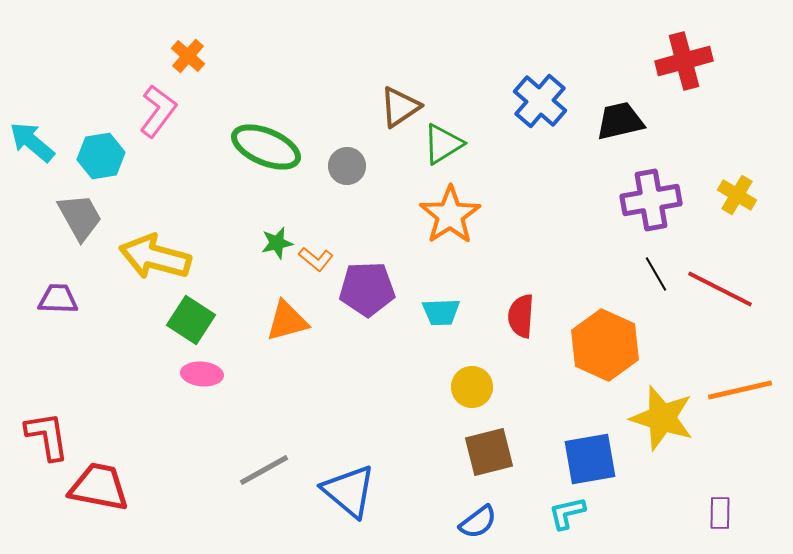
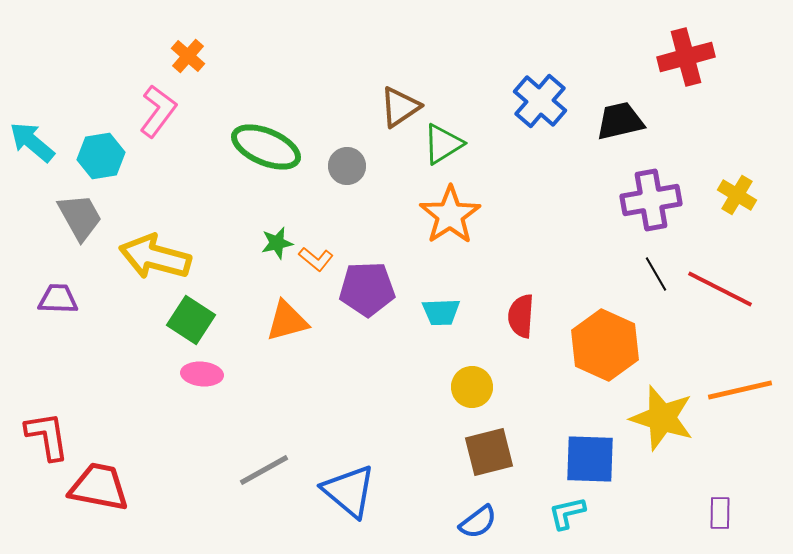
red cross: moved 2 px right, 4 px up
blue square: rotated 12 degrees clockwise
